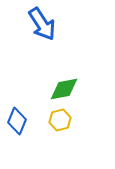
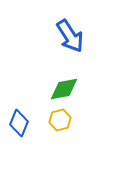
blue arrow: moved 28 px right, 12 px down
blue diamond: moved 2 px right, 2 px down
